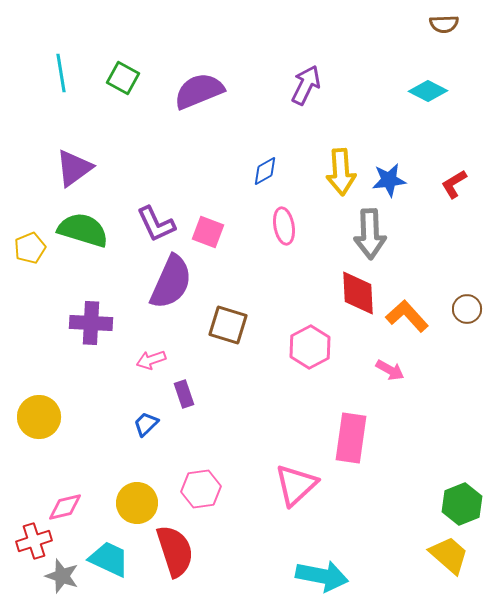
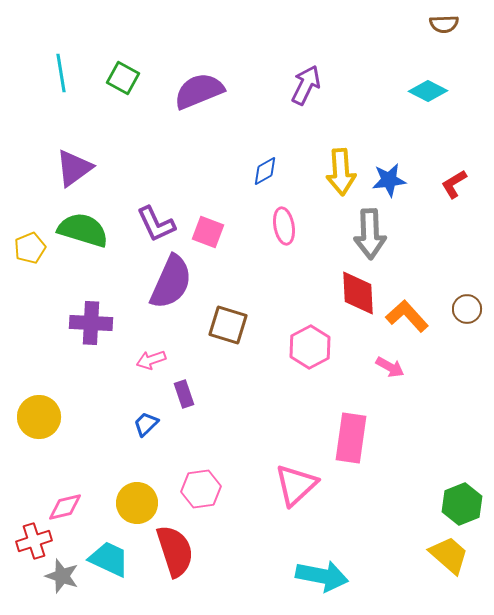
pink arrow at (390, 370): moved 3 px up
